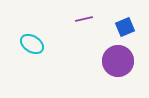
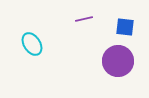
blue square: rotated 30 degrees clockwise
cyan ellipse: rotated 25 degrees clockwise
